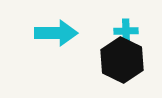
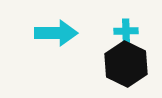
black hexagon: moved 4 px right, 4 px down
